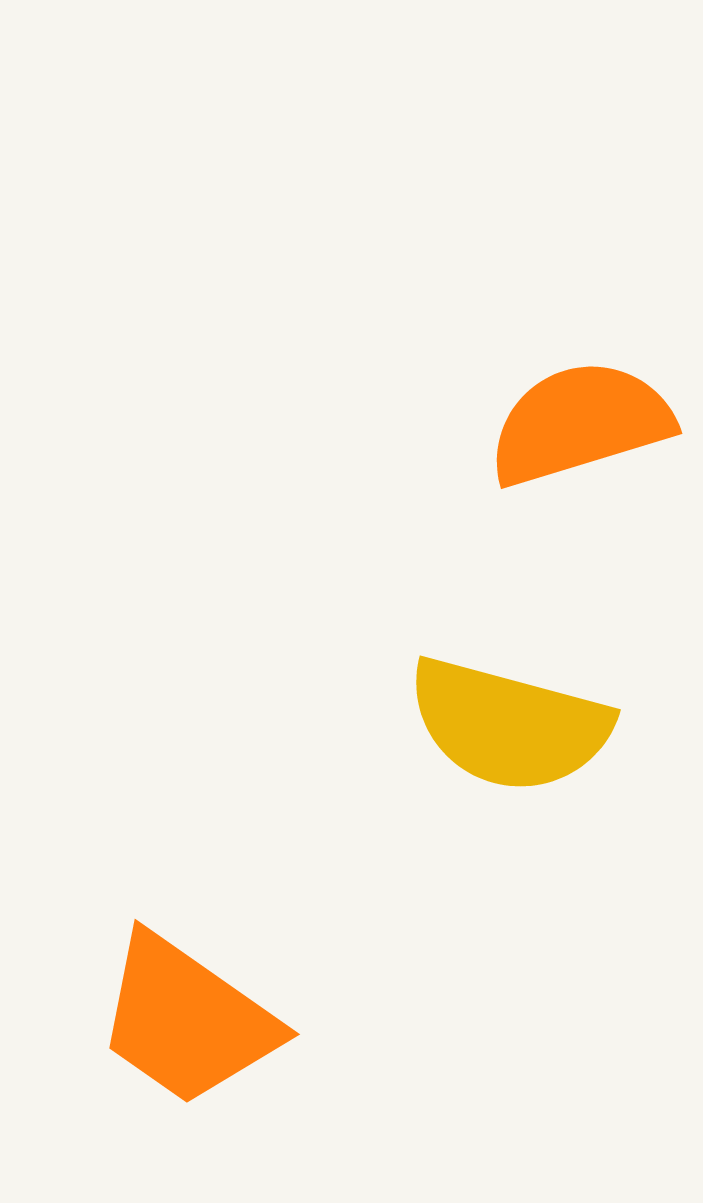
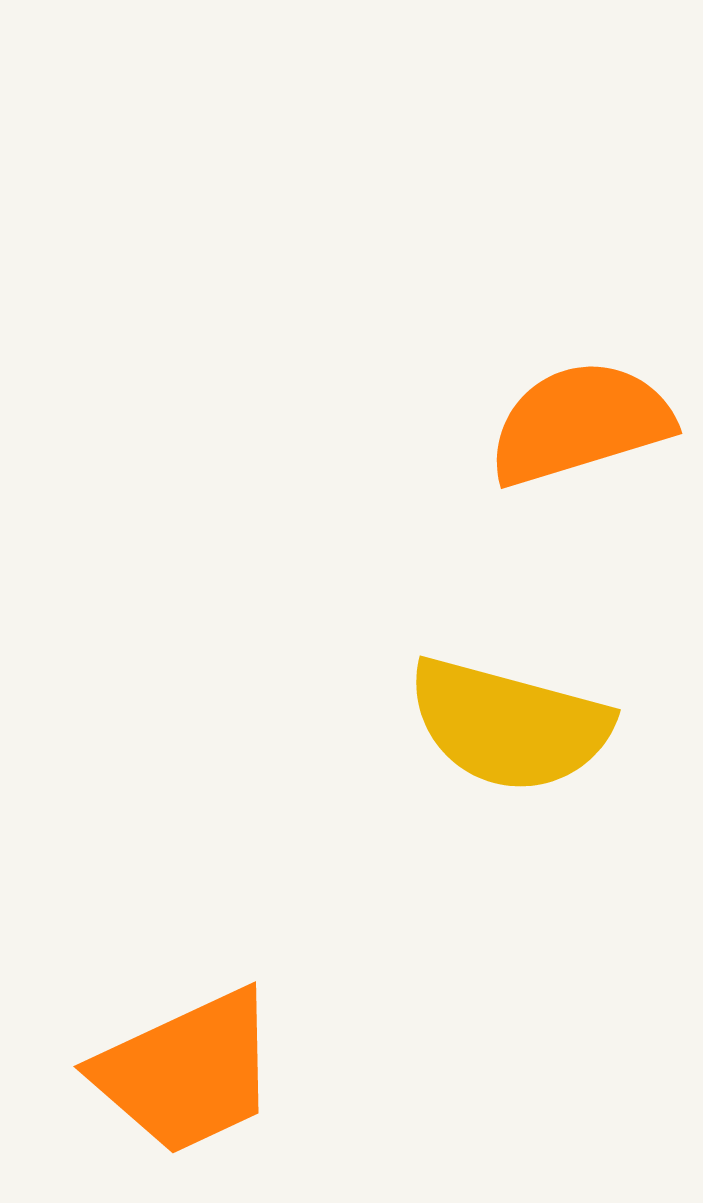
orange trapezoid: moved 52 px down; rotated 60 degrees counterclockwise
